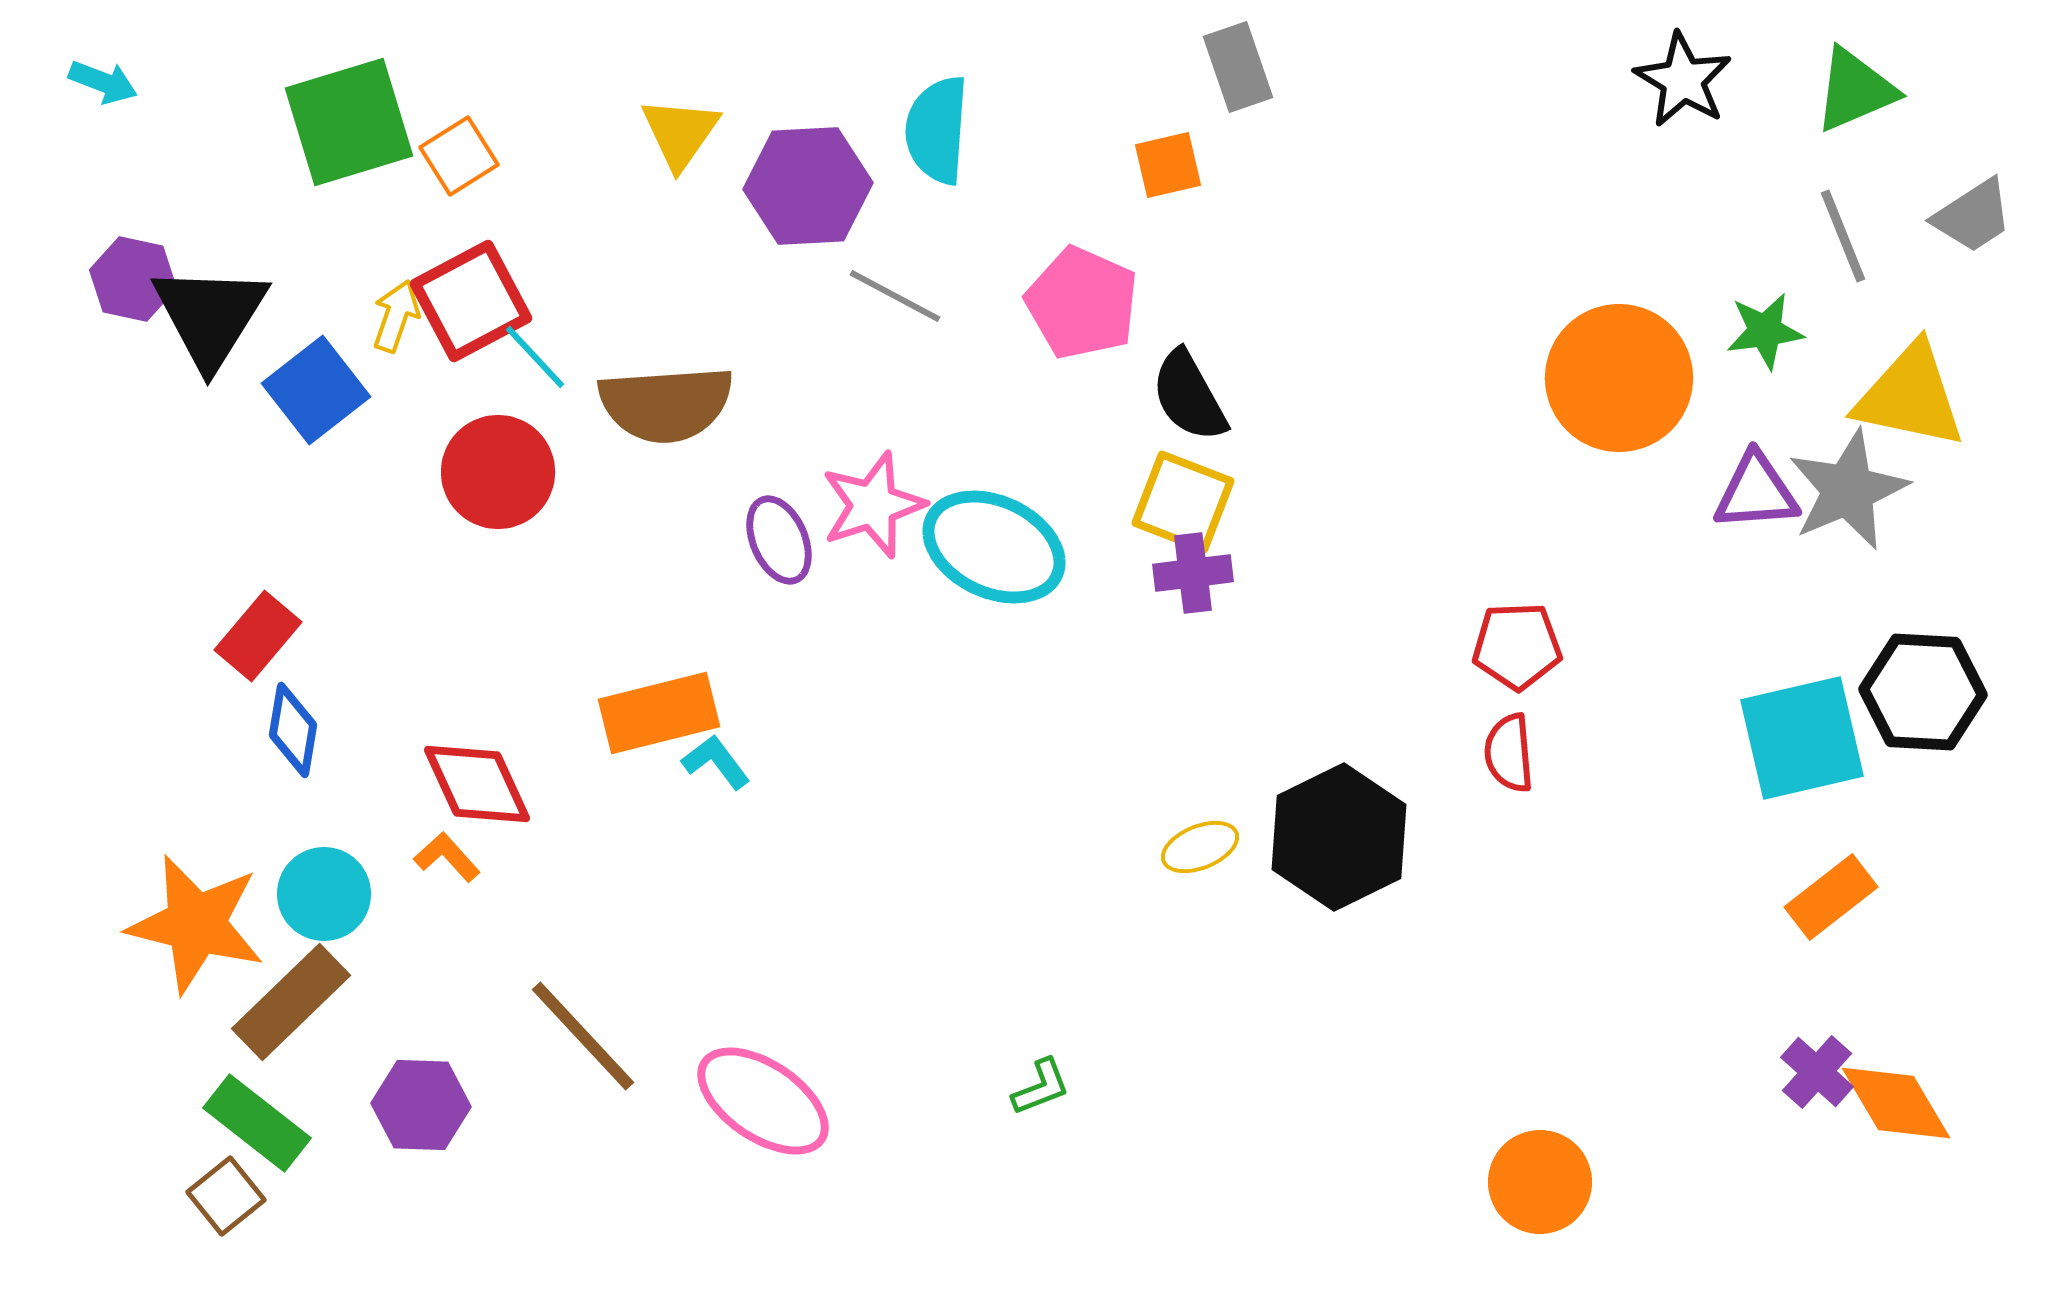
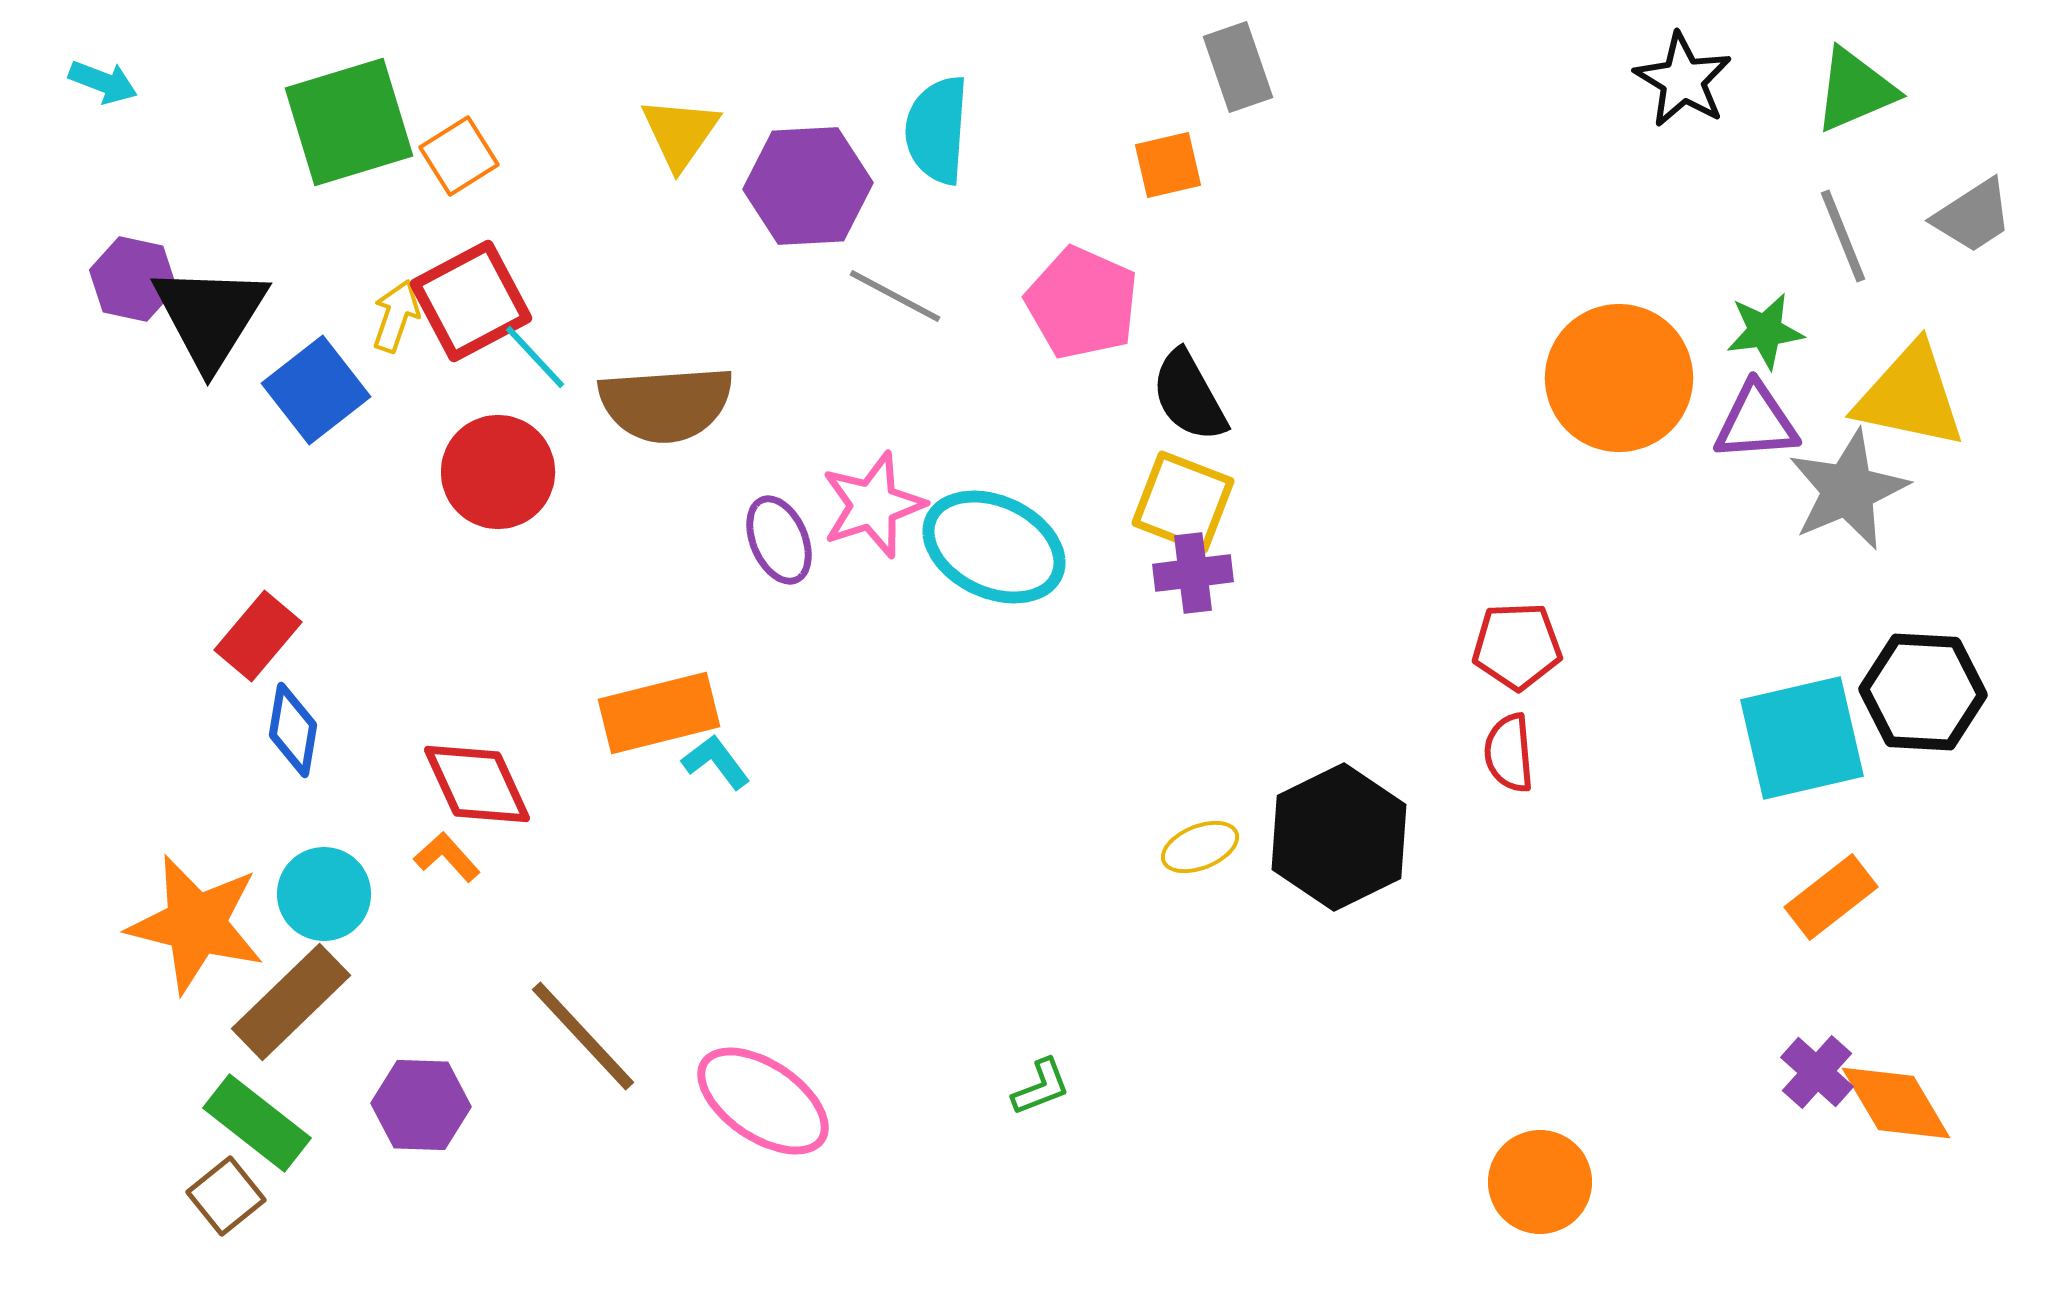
purple triangle at (1756, 492): moved 70 px up
